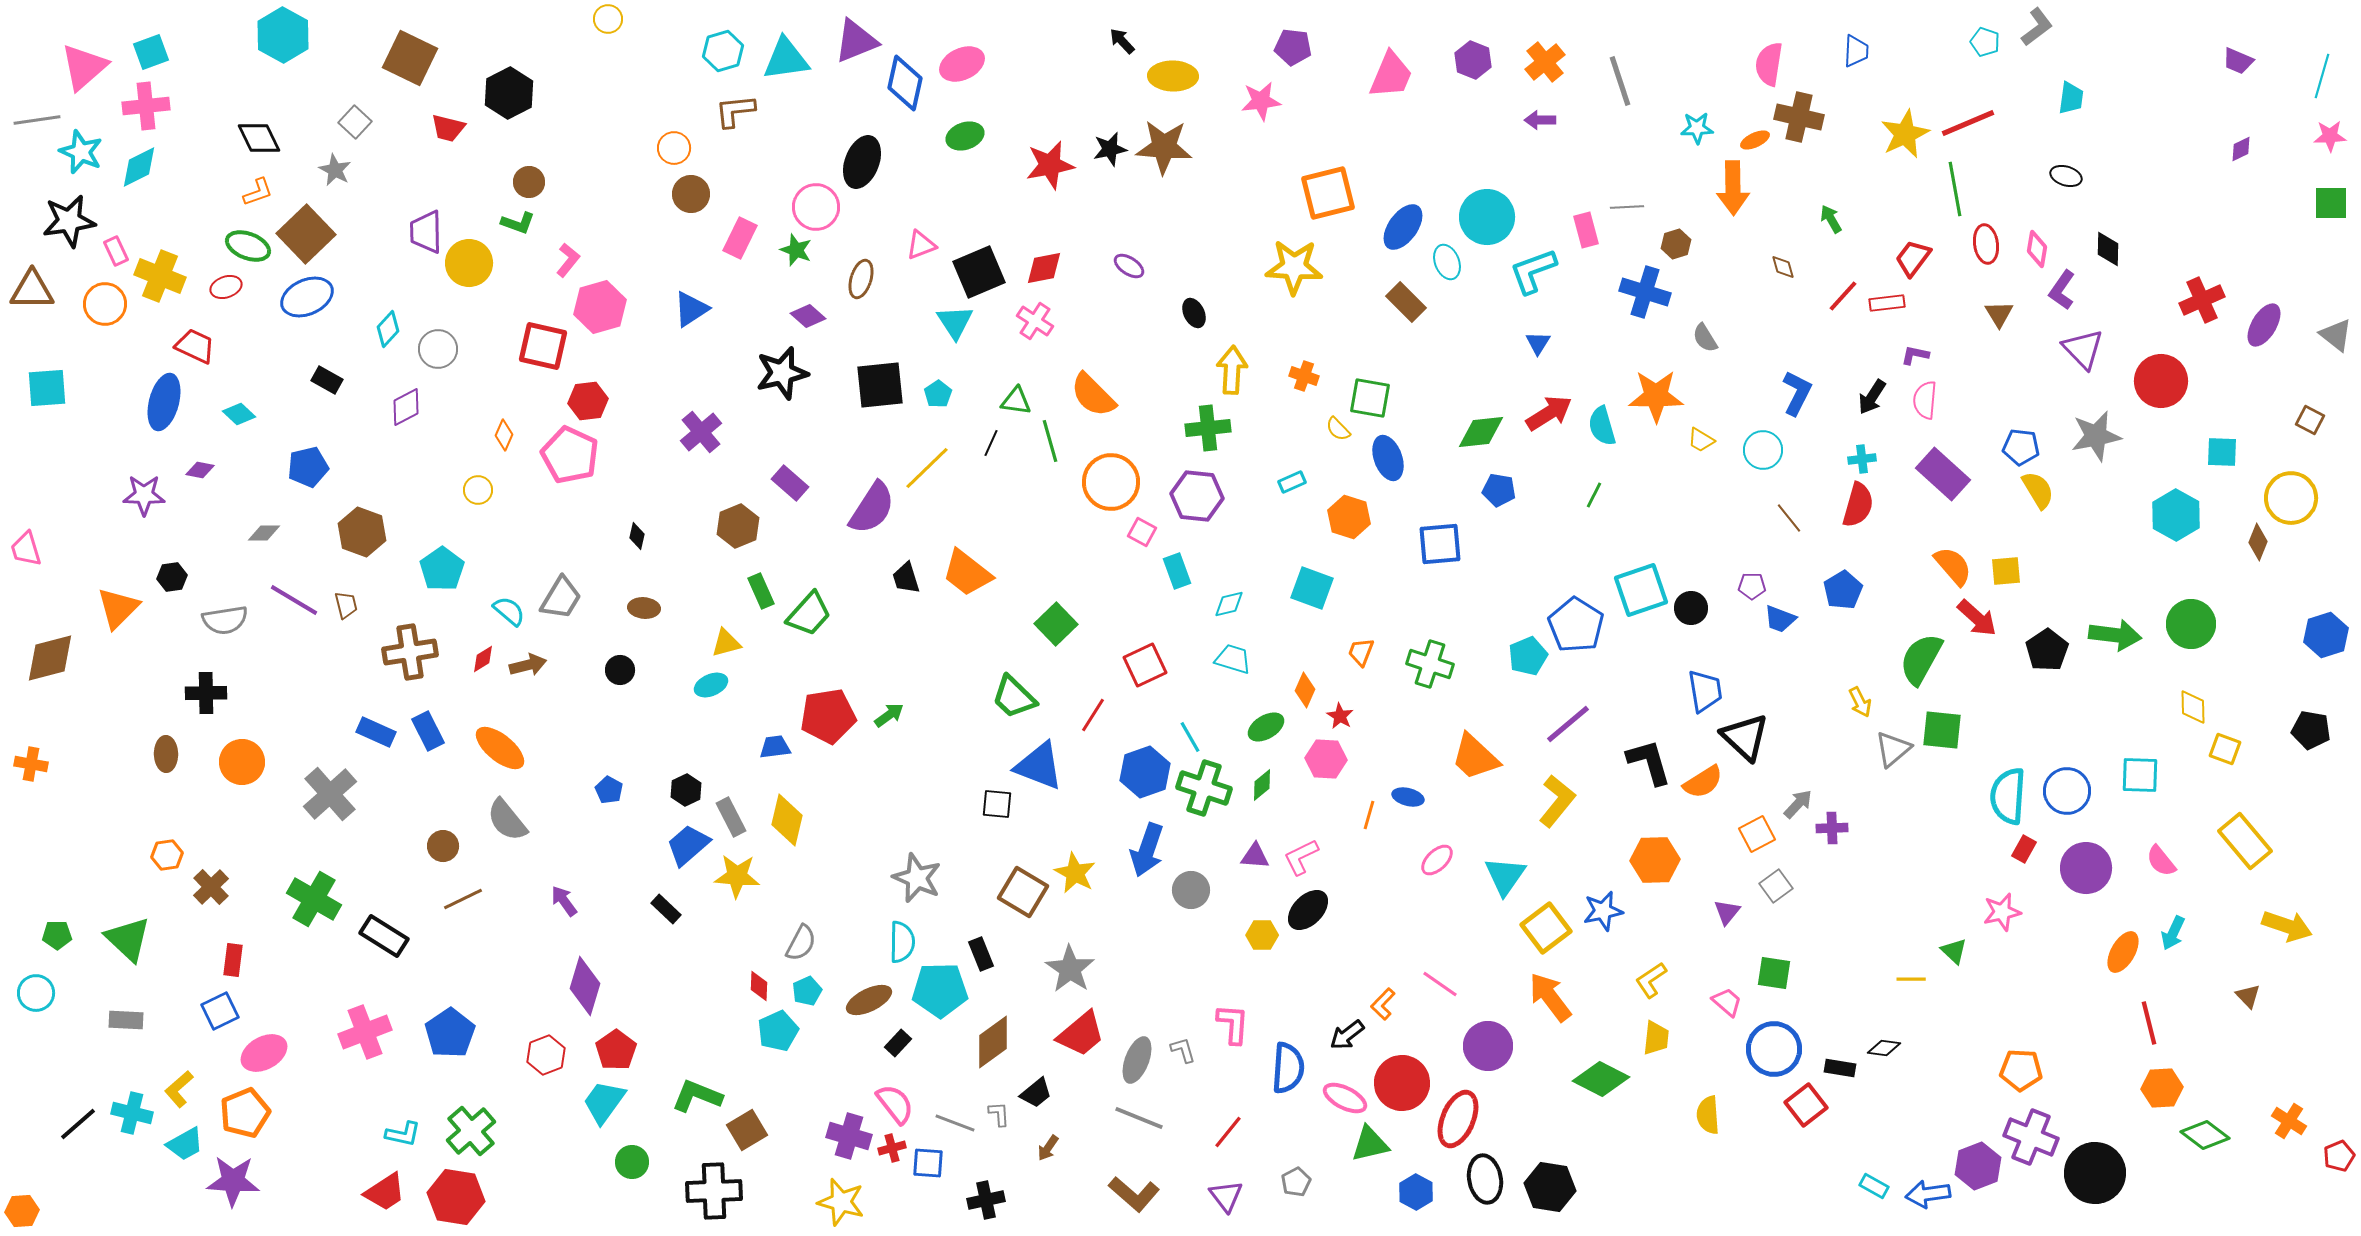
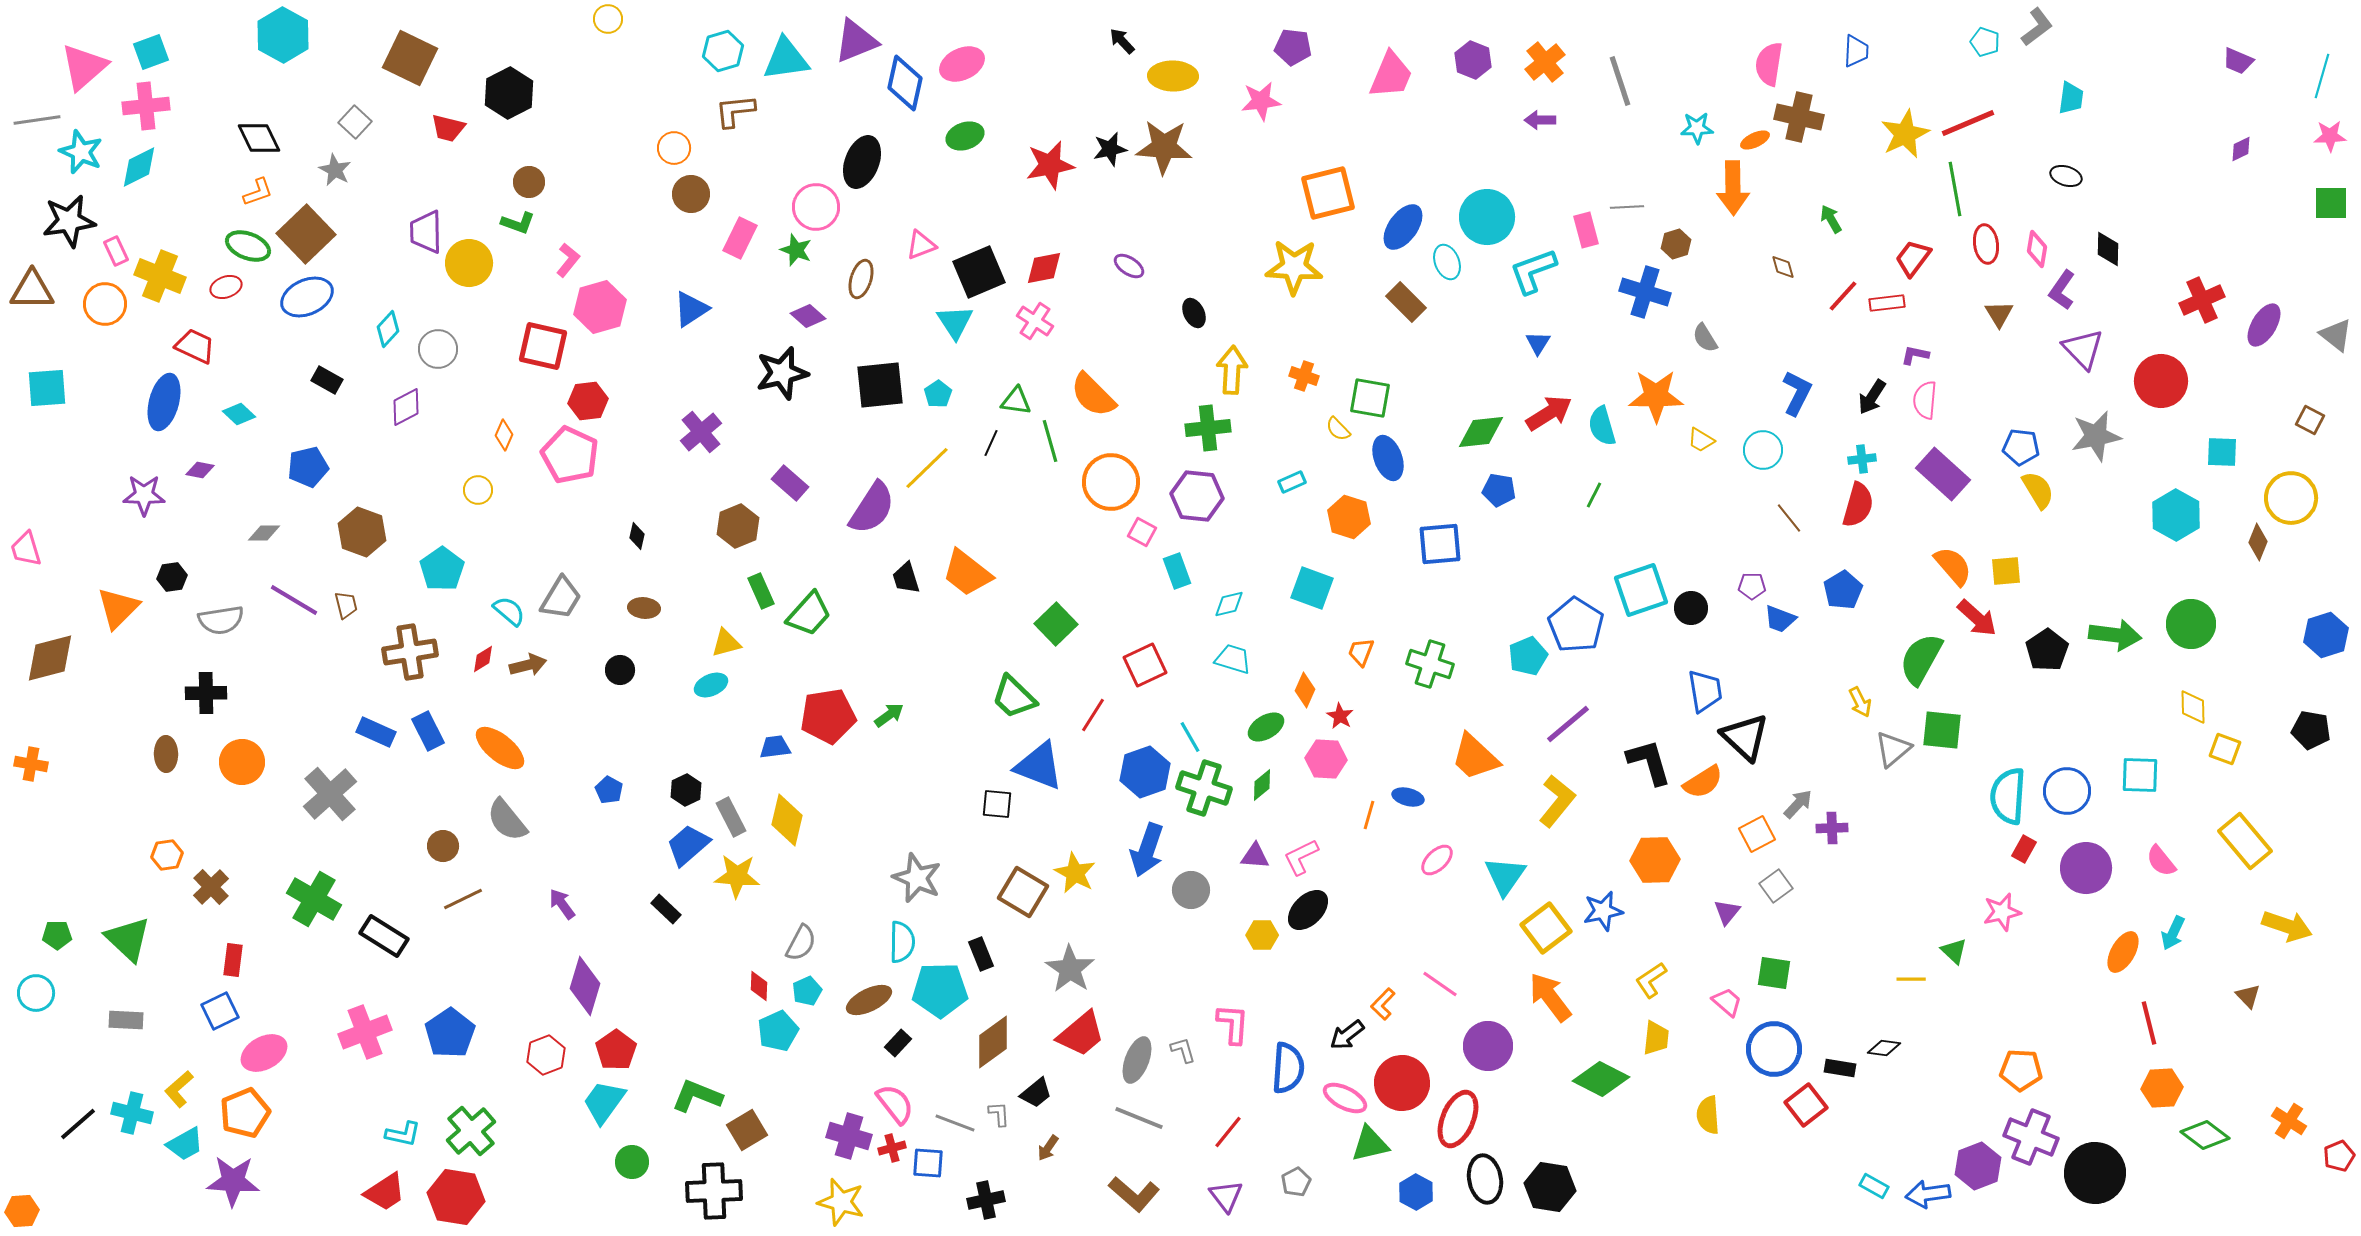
gray semicircle at (225, 620): moved 4 px left
purple arrow at (564, 901): moved 2 px left, 3 px down
